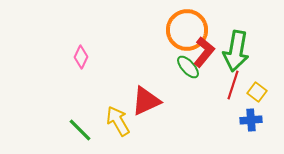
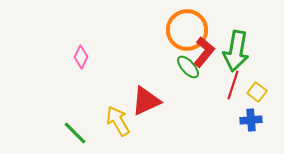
green line: moved 5 px left, 3 px down
